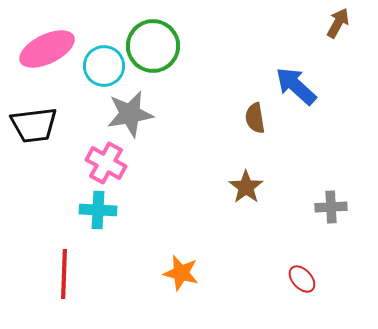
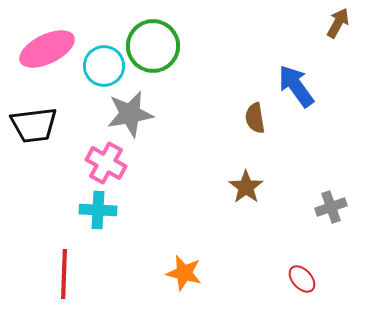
blue arrow: rotated 12 degrees clockwise
gray cross: rotated 16 degrees counterclockwise
orange star: moved 3 px right
